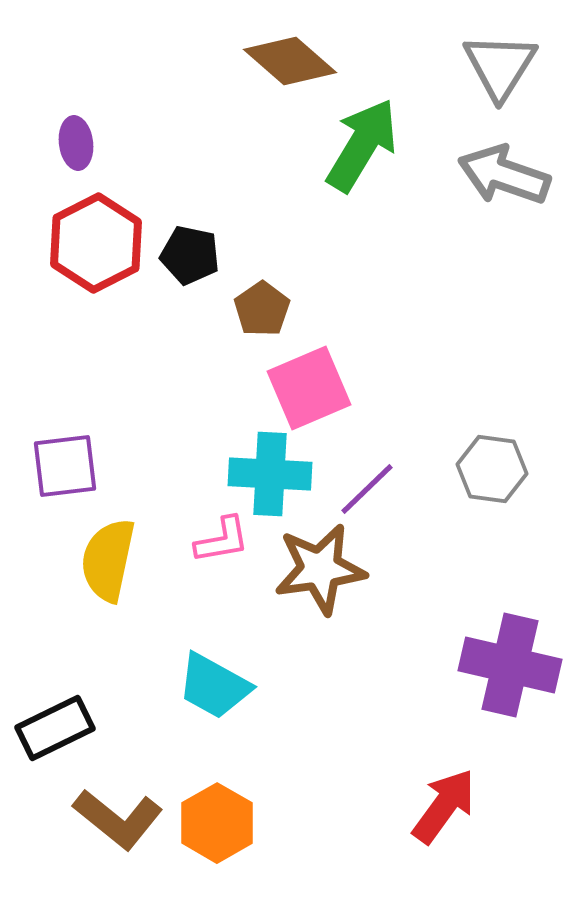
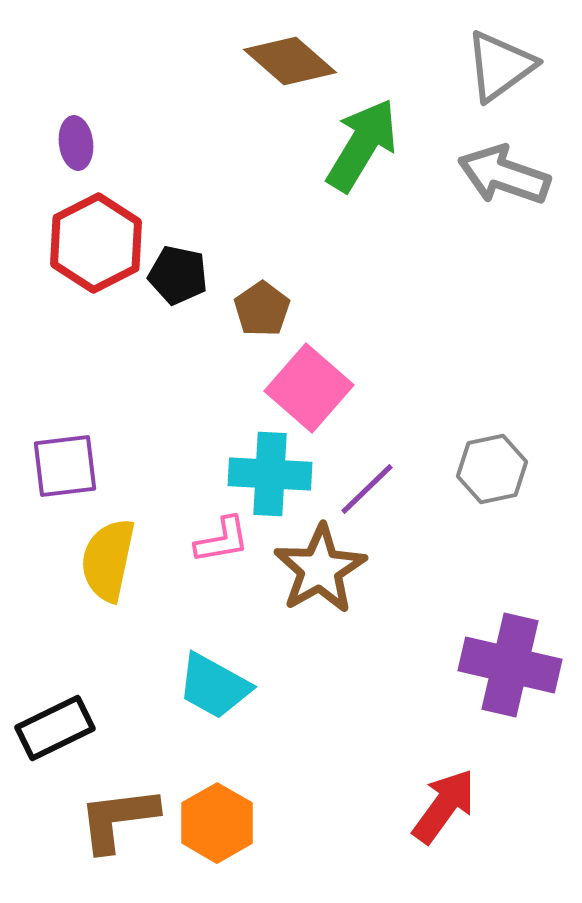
gray triangle: rotated 22 degrees clockwise
black pentagon: moved 12 px left, 20 px down
pink square: rotated 26 degrees counterclockwise
gray hexagon: rotated 20 degrees counterclockwise
brown star: rotated 22 degrees counterclockwise
brown L-shape: rotated 134 degrees clockwise
